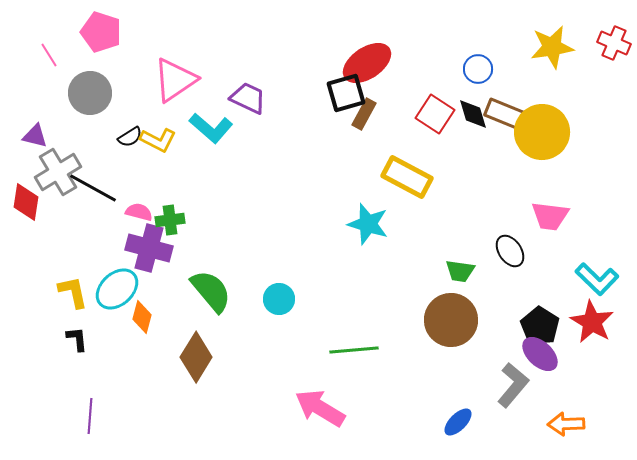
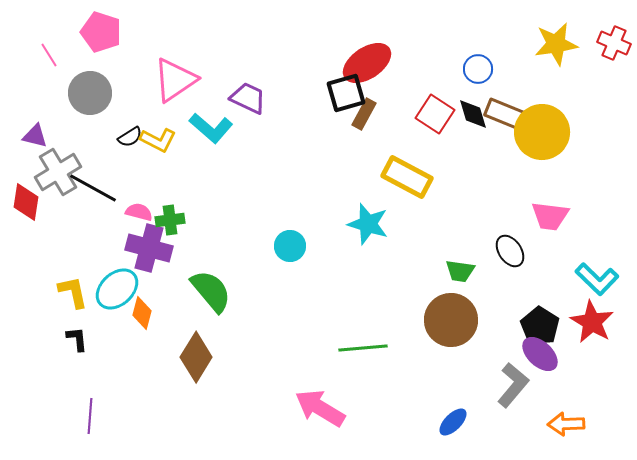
yellow star at (552, 47): moved 4 px right, 3 px up
cyan circle at (279, 299): moved 11 px right, 53 px up
orange diamond at (142, 317): moved 4 px up
green line at (354, 350): moved 9 px right, 2 px up
blue ellipse at (458, 422): moved 5 px left
